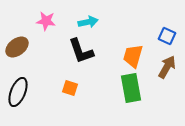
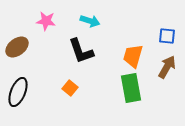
cyan arrow: moved 2 px right, 1 px up; rotated 30 degrees clockwise
blue square: rotated 18 degrees counterclockwise
orange square: rotated 21 degrees clockwise
